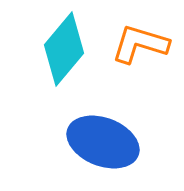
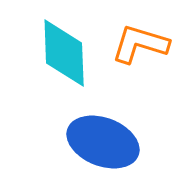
cyan diamond: moved 4 px down; rotated 42 degrees counterclockwise
